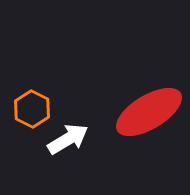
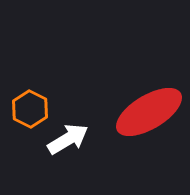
orange hexagon: moved 2 px left
